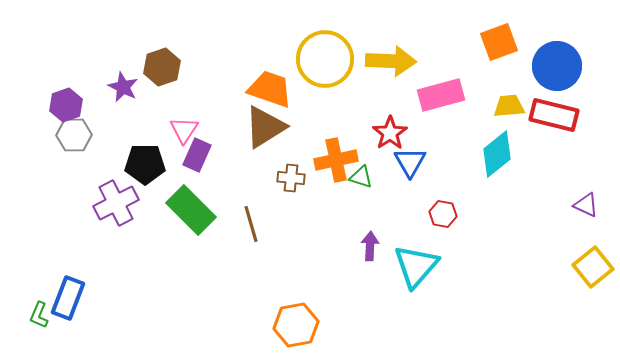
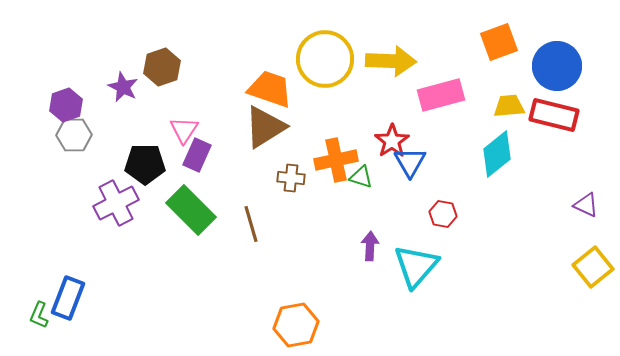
red star: moved 2 px right, 8 px down
